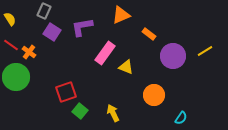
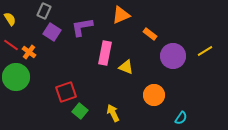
orange rectangle: moved 1 px right
pink rectangle: rotated 25 degrees counterclockwise
